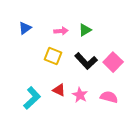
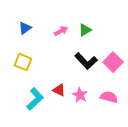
pink arrow: rotated 24 degrees counterclockwise
yellow square: moved 30 px left, 6 px down
cyan L-shape: moved 3 px right, 1 px down
